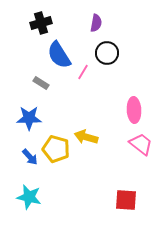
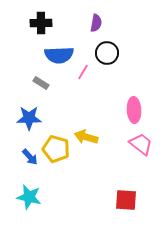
black cross: rotated 15 degrees clockwise
blue semicircle: rotated 60 degrees counterclockwise
